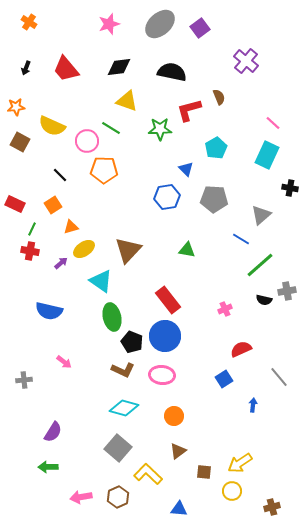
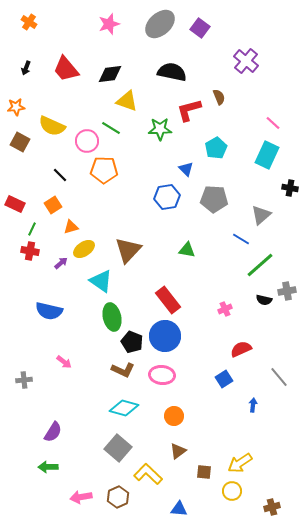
purple square at (200, 28): rotated 18 degrees counterclockwise
black diamond at (119, 67): moved 9 px left, 7 px down
